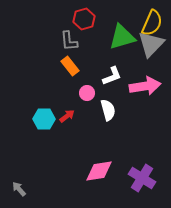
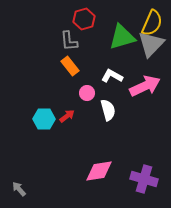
white L-shape: rotated 130 degrees counterclockwise
pink arrow: rotated 16 degrees counterclockwise
purple cross: moved 2 px right, 1 px down; rotated 16 degrees counterclockwise
